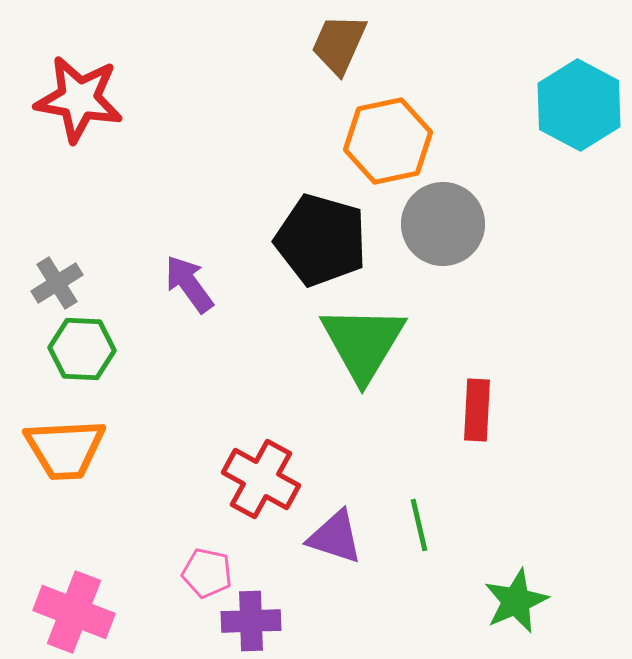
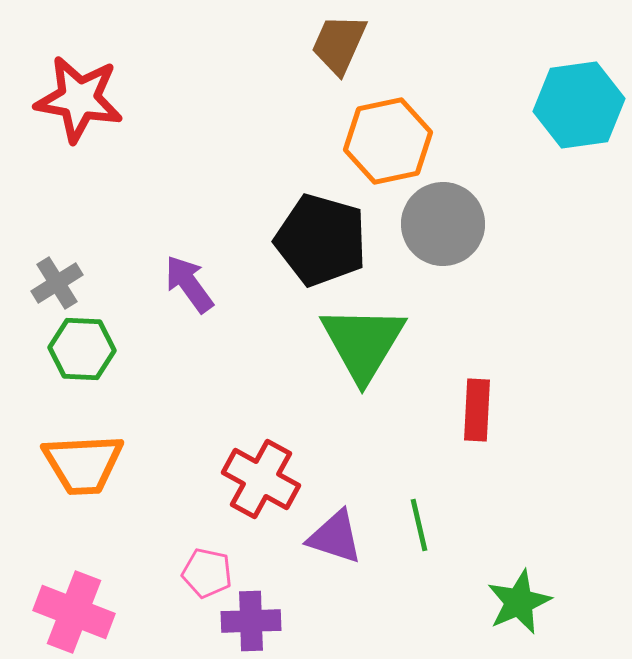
cyan hexagon: rotated 24 degrees clockwise
orange trapezoid: moved 18 px right, 15 px down
green star: moved 3 px right, 1 px down
